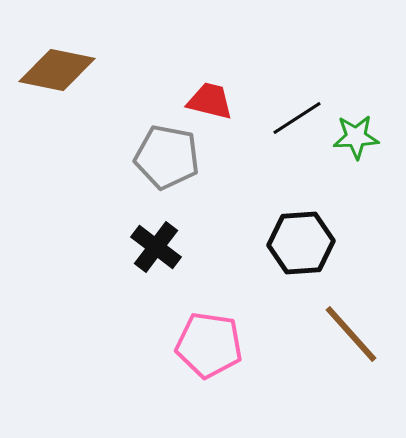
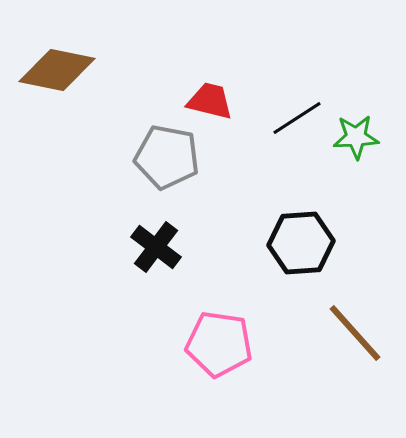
brown line: moved 4 px right, 1 px up
pink pentagon: moved 10 px right, 1 px up
